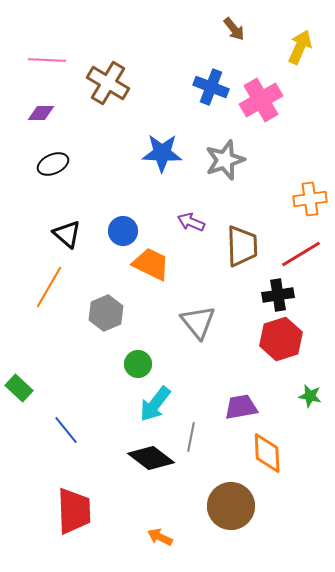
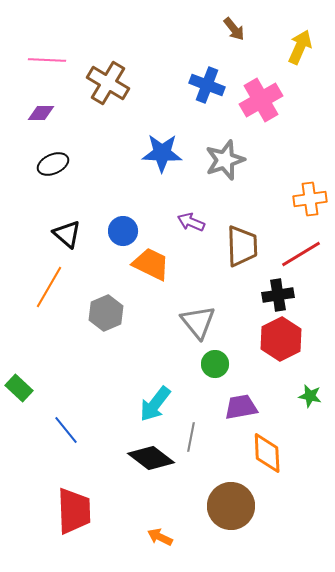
blue cross: moved 4 px left, 2 px up
red hexagon: rotated 9 degrees counterclockwise
green circle: moved 77 px right
